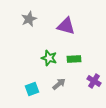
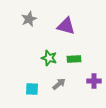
purple cross: rotated 32 degrees counterclockwise
cyan square: rotated 24 degrees clockwise
